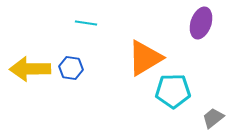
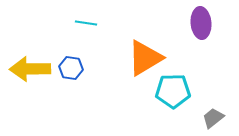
purple ellipse: rotated 24 degrees counterclockwise
